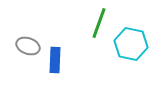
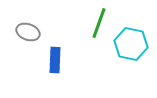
gray ellipse: moved 14 px up
